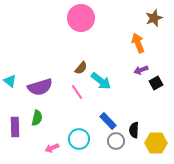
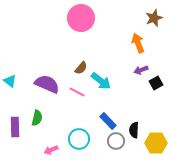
purple semicircle: moved 7 px right, 3 px up; rotated 140 degrees counterclockwise
pink line: rotated 28 degrees counterclockwise
pink arrow: moved 1 px left, 2 px down
